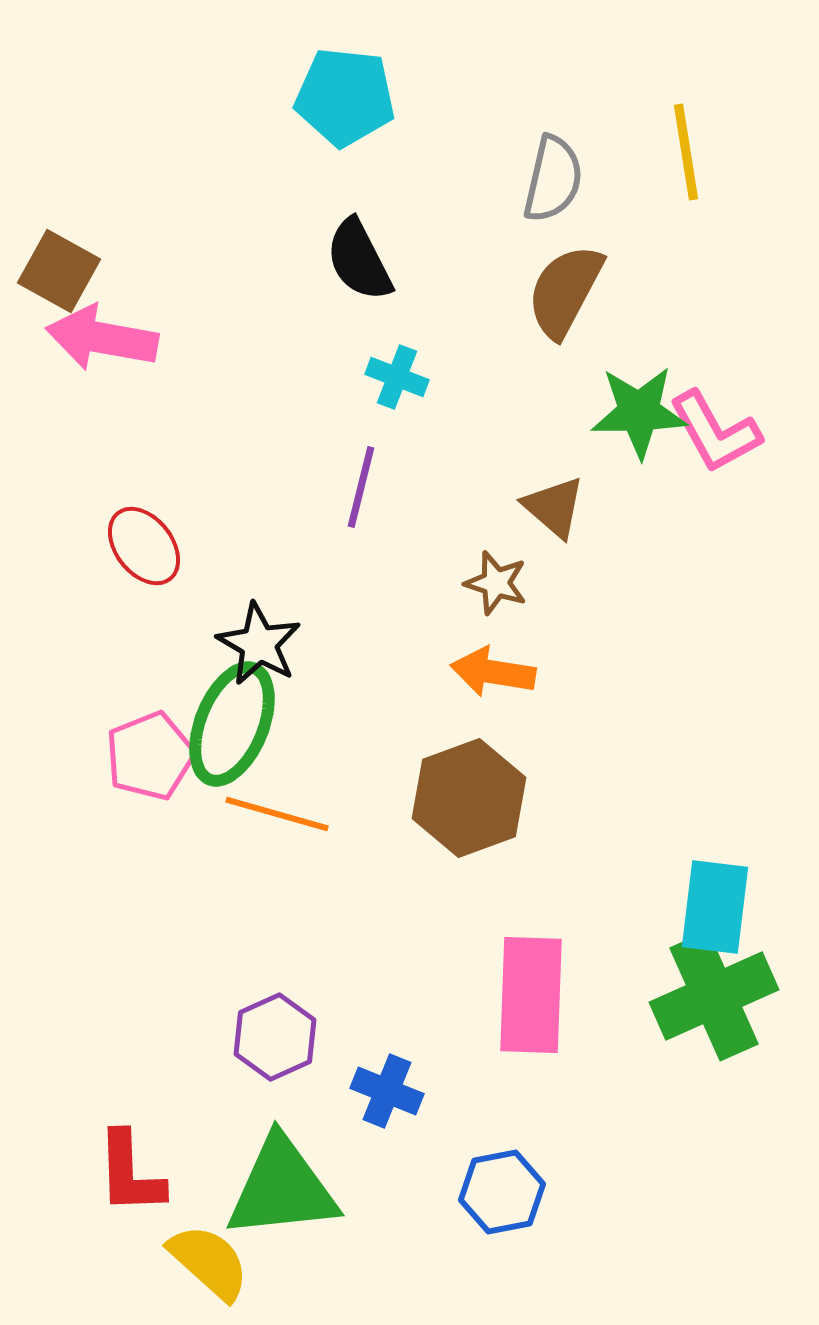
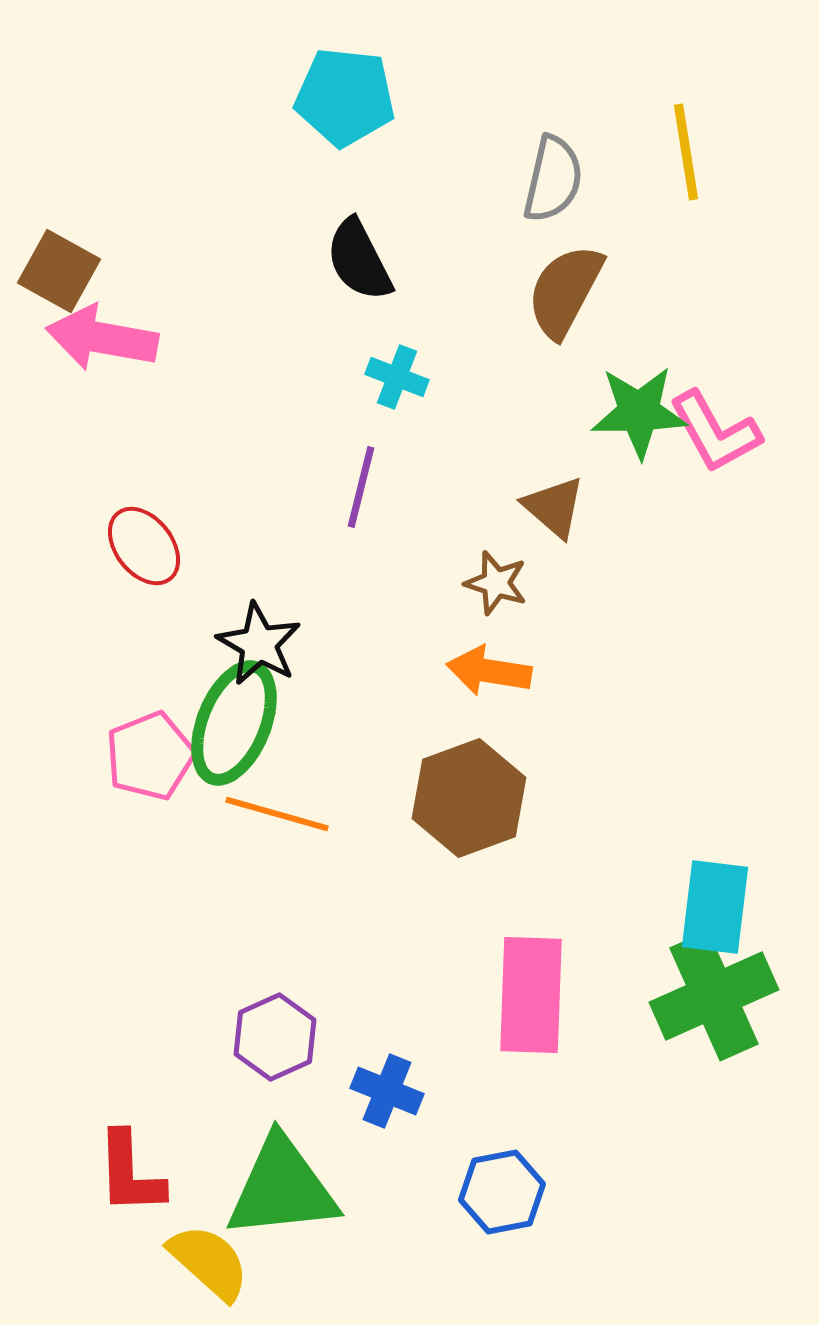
orange arrow: moved 4 px left, 1 px up
green ellipse: moved 2 px right, 1 px up
